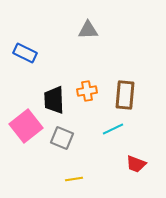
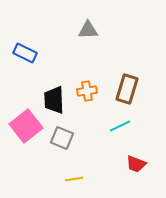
brown rectangle: moved 2 px right, 6 px up; rotated 12 degrees clockwise
cyan line: moved 7 px right, 3 px up
